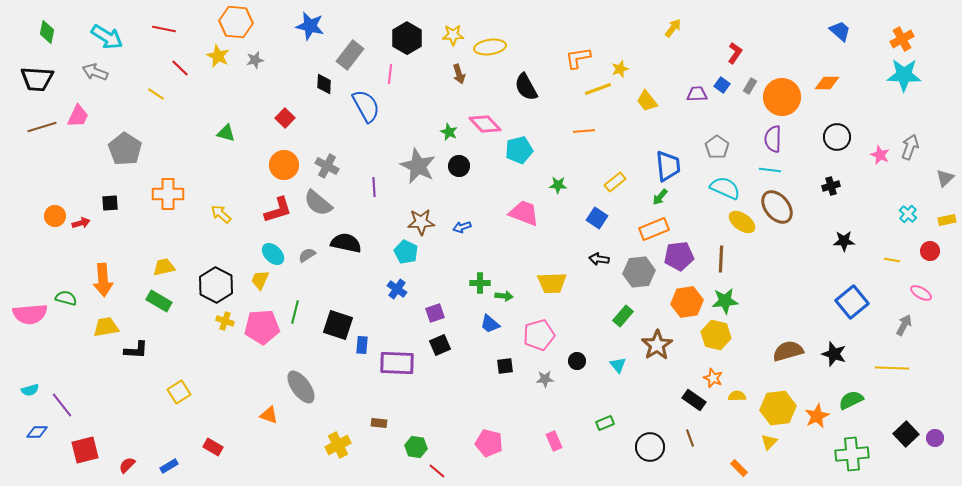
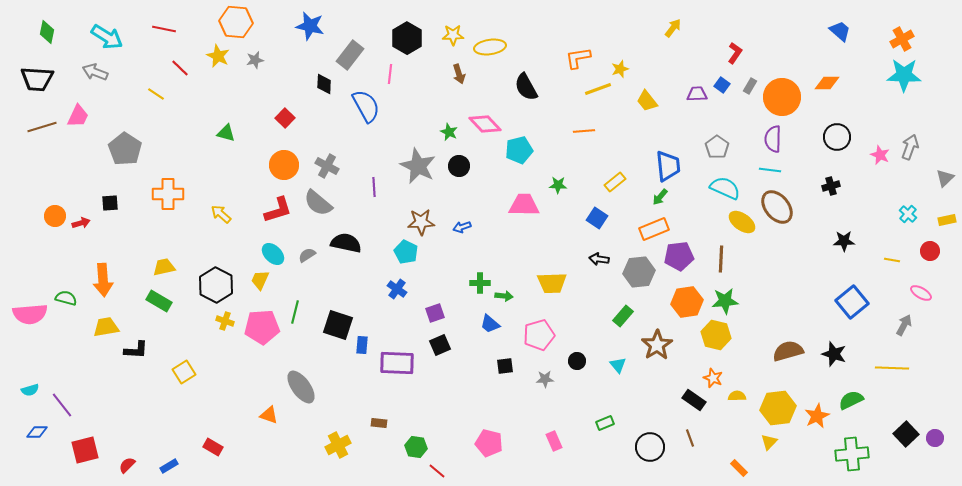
pink trapezoid at (524, 213): moved 8 px up; rotated 20 degrees counterclockwise
yellow square at (179, 392): moved 5 px right, 20 px up
